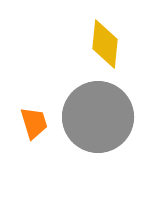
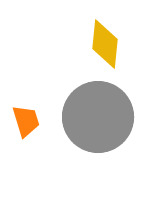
orange trapezoid: moved 8 px left, 2 px up
